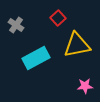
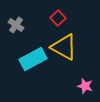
yellow triangle: moved 13 px left, 2 px down; rotated 40 degrees clockwise
cyan rectangle: moved 3 px left, 1 px down
pink star: rotated 21 degrees clockwise
